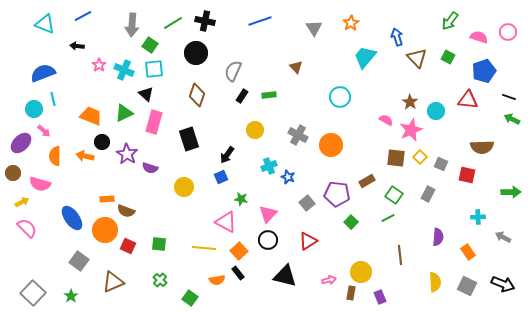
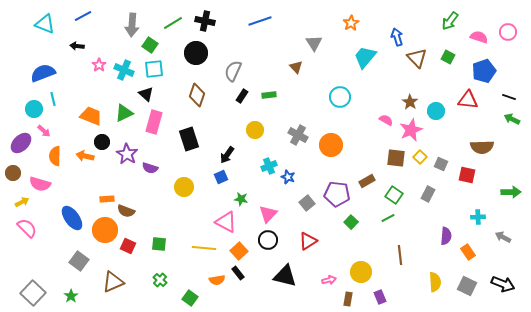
gray triangle at (314, 28): moved 15 px down
purple semicircle at (438, 237): moved 8 px right, 1 px up
brown rectangle at (351, 293): moved 3 px left, 6 px down
